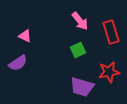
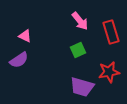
purple semicircle: moved 1 px right, 3 px up
